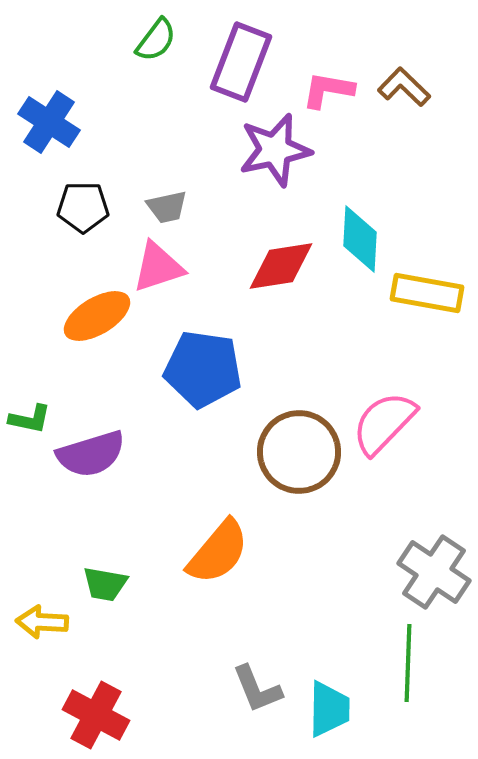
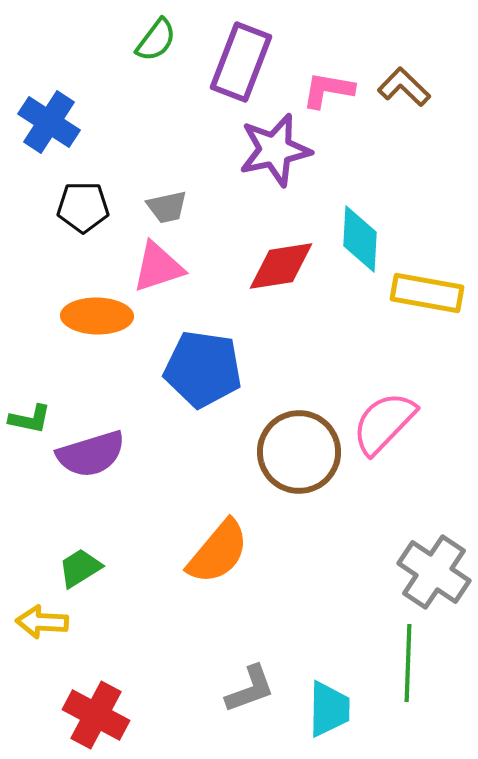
orange ellipse: rotated 32 degrees clockwise
green trapezoid: moved 25 px left, 16 px up; rotated 138 degrees clockwise
gray L-shape: moved 7 px left; rotated 88 degrees counterclockwise
